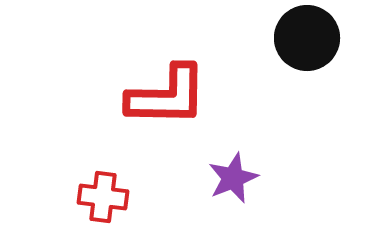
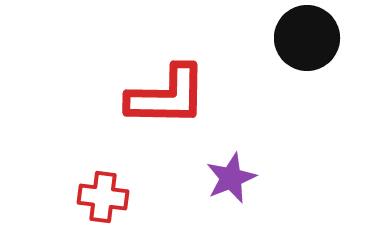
purple star: moved 2 px left
